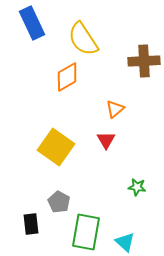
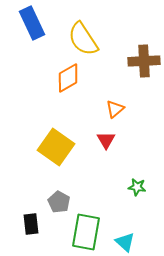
orange diamond: moved 1 px right, 1 px down
